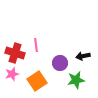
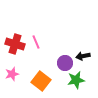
pink line: moved 3 px up; rotated 16 degrees counterclockwise
red cross: moved 9 px up
purple circle: moved 5 px right
orange square: moved 4 px right; rotated 18 degrees counterclockwise
